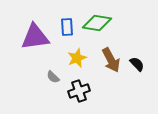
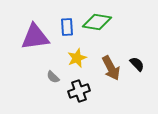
green diamond: moved 1 px up
brown arrow: moved 8 px down
